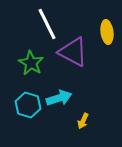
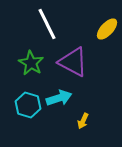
yellow ellipse: moved 3 px up; rotated 50 degrees clockwise
purple triangle: moved 10 px down
